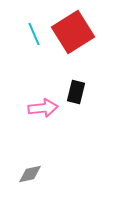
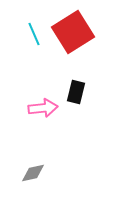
gray diamond: moved 3 px right, 1 px up
